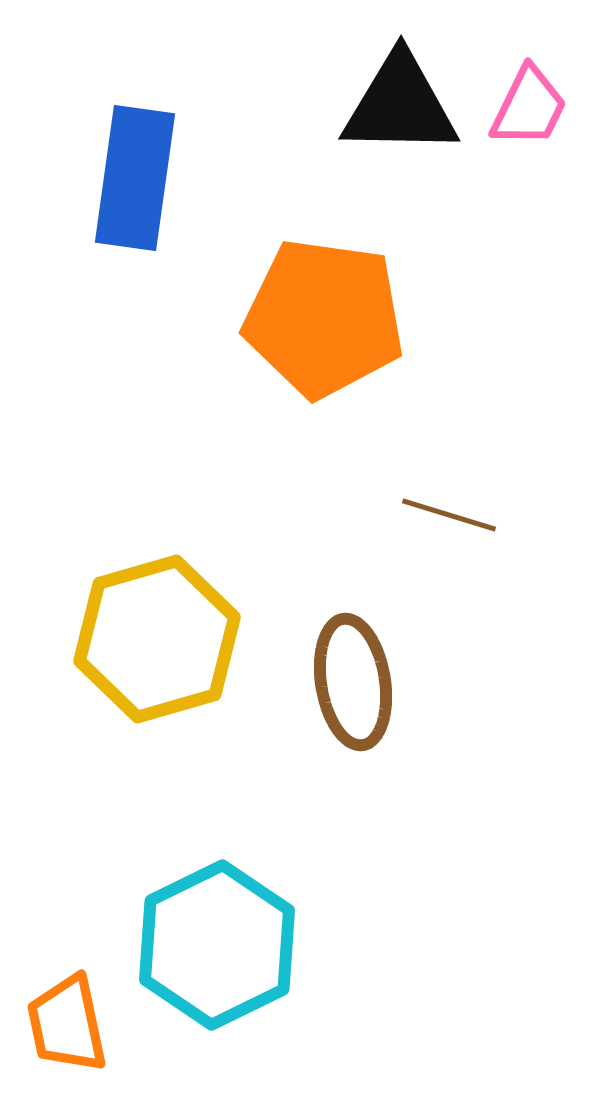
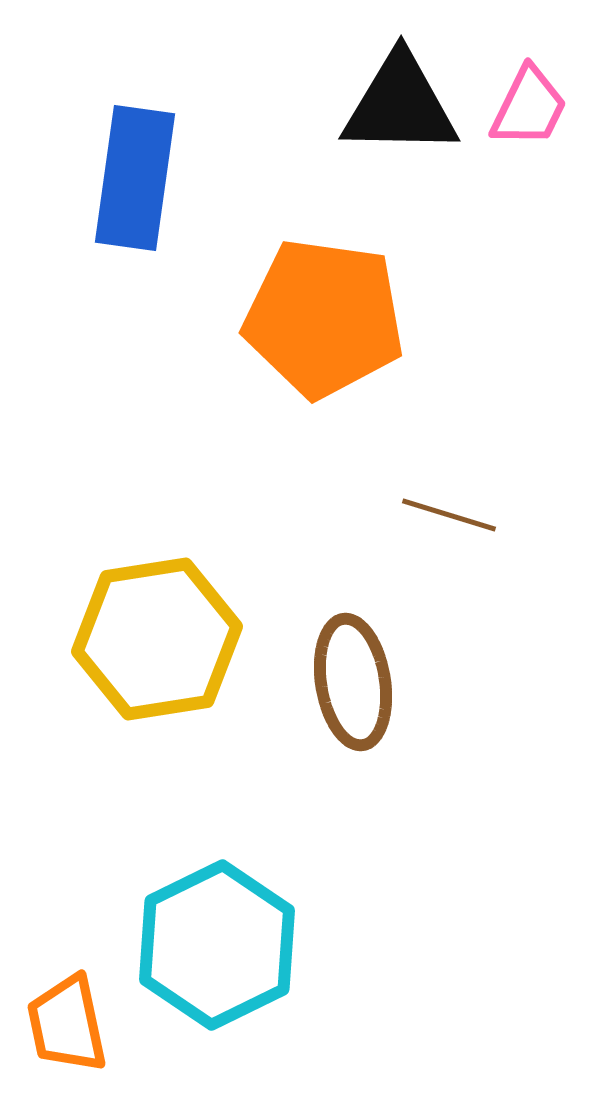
yellow hexagon: rotated 7 degrees clockwise
